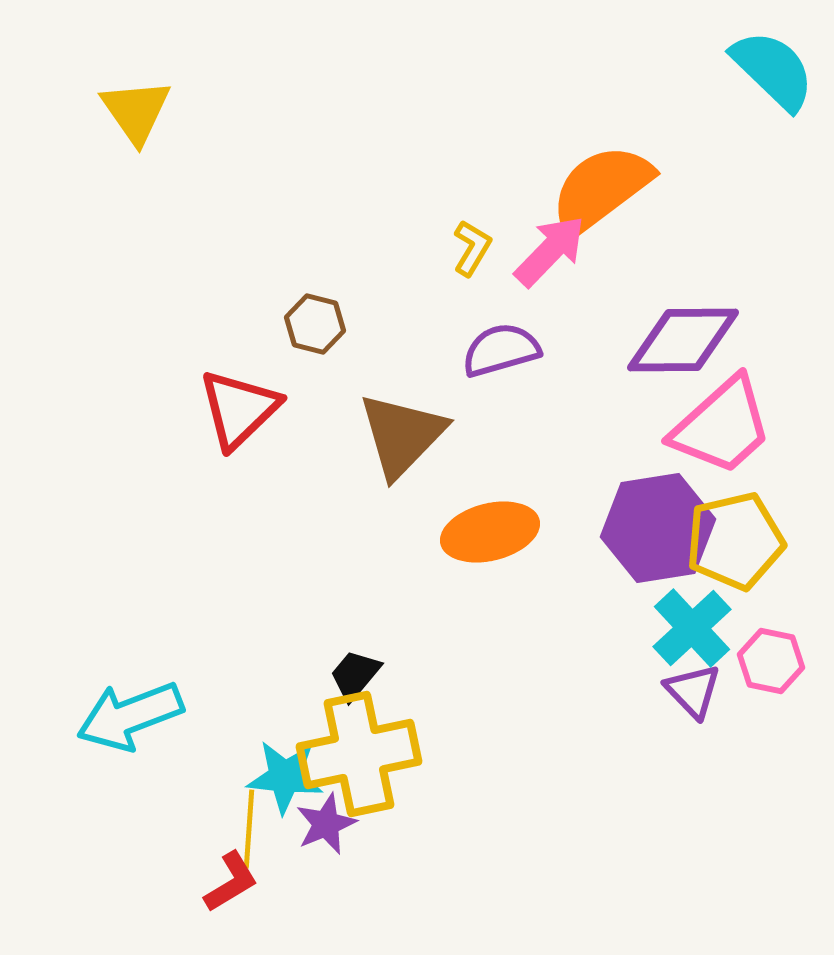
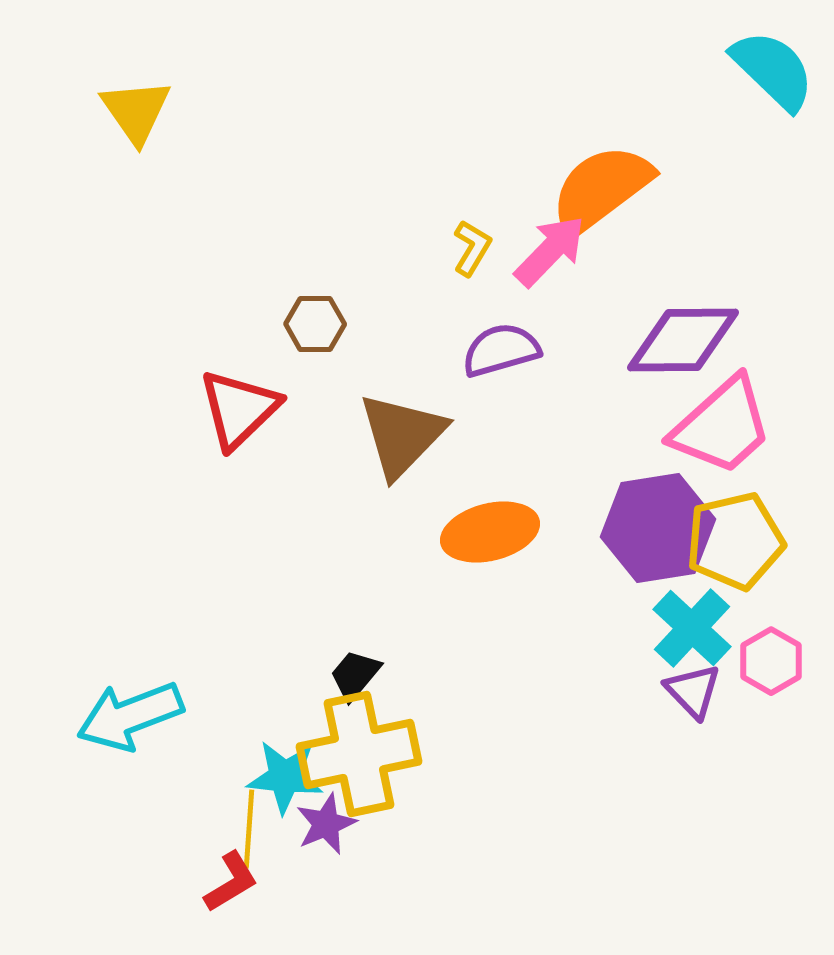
brown hexagon: rotated 14 degrees counterclockwise
cyan cross: rotated 4 degrees counterclockwise
pink hexagon: rotated 18 degrees clockwise
